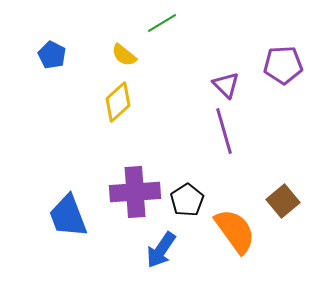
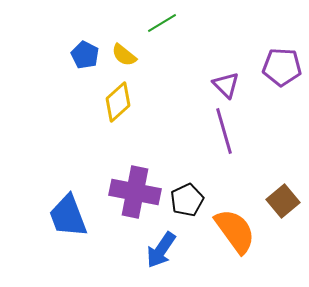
blue pentagon: moved 33 px right
purple pentagon: moved 1 px left, 2 px down; rotated 6 degrees clockwise
purple cross: rotated 15 degrees clockwise
black pentagon: rotated 8 degrees clockwise
